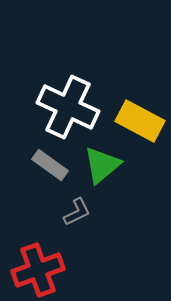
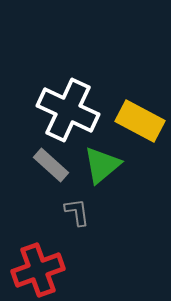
white cross: moved 3 px down
gray rectangle: moved 1 px right; rotated 6 degrees clockwise
gray L-shape: rotated 72 degrees counterclockwise
